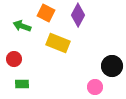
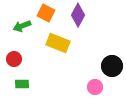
green arrow: rotated 42 degrees counterclockwise
